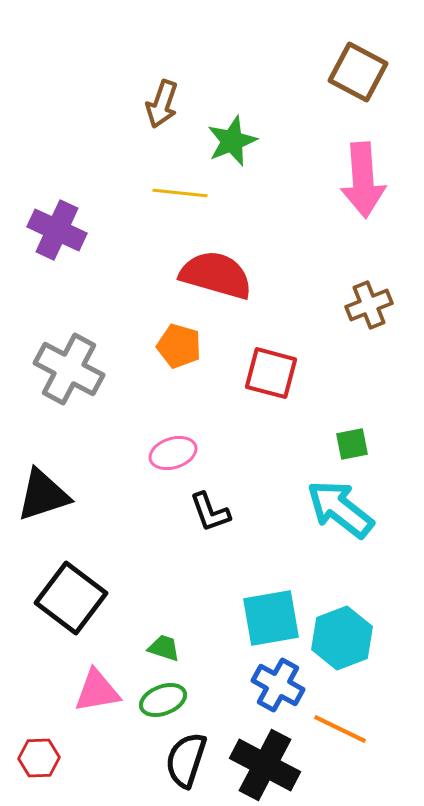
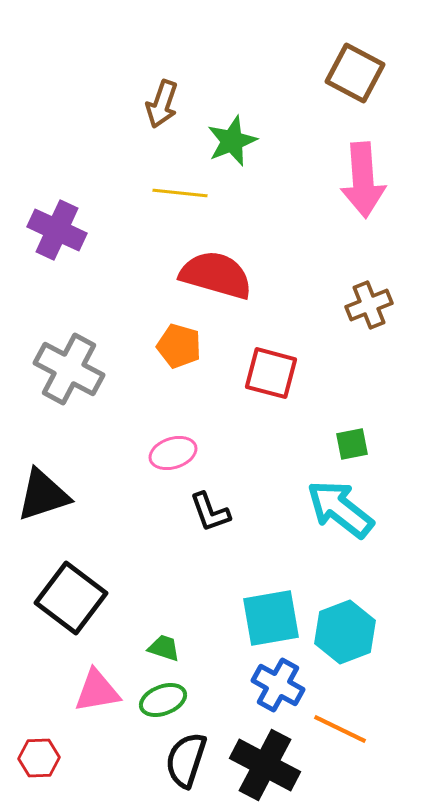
brown square: moved 3 px left, 1 px down
cyan hexagon: moved 3 px right, 6 px up
